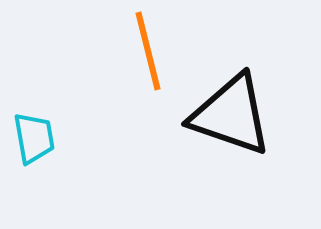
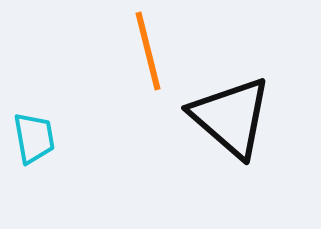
black triangle: moved 2 px down; rotated 22 degrees clockwise
